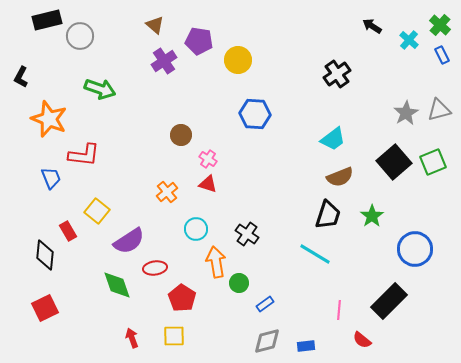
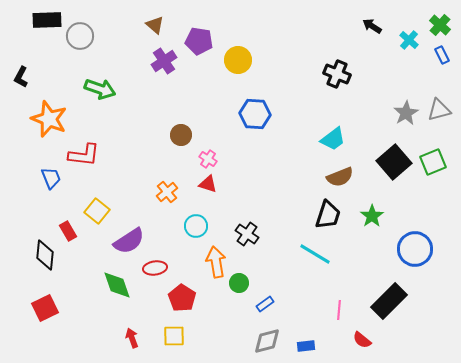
black rectangle at (47, 20): rotated 12 degrees clockwise
black cross at (337, 74): rotated 32 degrees counterclockwise
cyan circle at (196, 229): moved 3 px up
